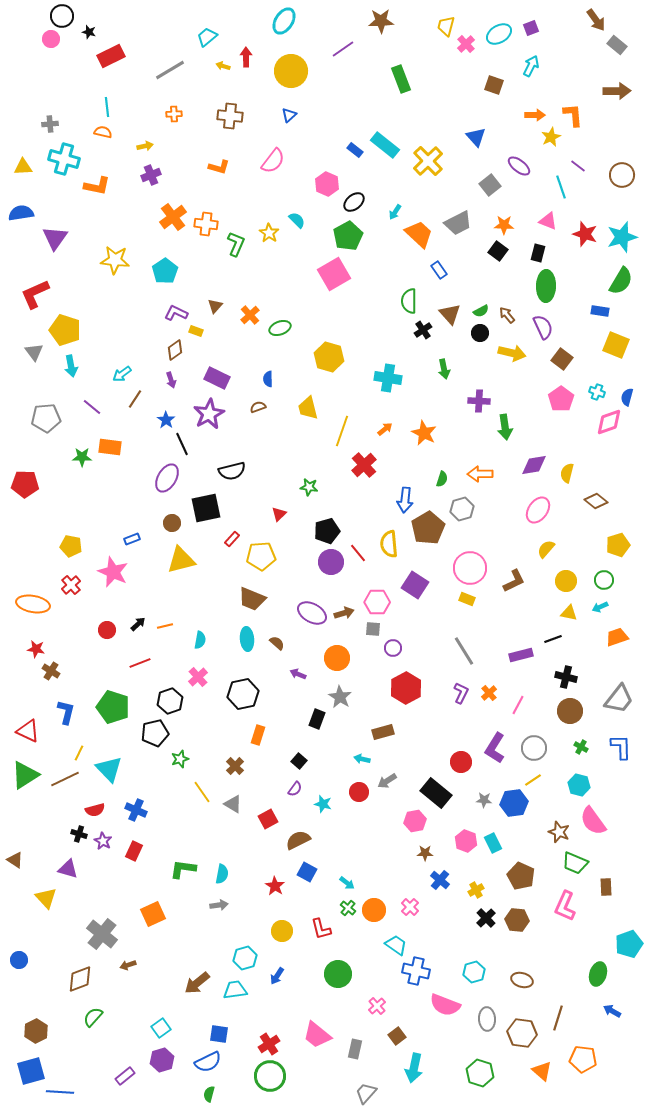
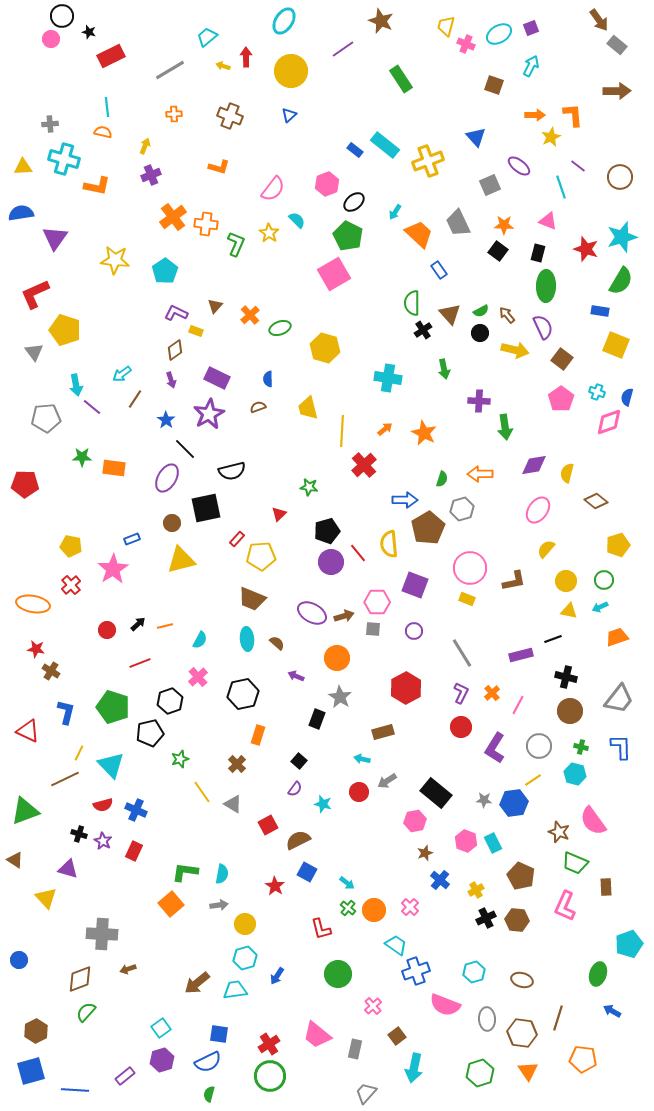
brown arrow at (596, 20): moved 3 px right
brown star at (381, 21): rotated 25 degrees clockwise
pink cross at (466, 44): rotated 24 degrees counterclockwise
green rectangle at (401, 79): rotated 12 degrees counterclockwise
brown cross at (230, 116): rotated 15 degrees clockwise
yellow arrow at (145, 146): rotated 56 degrees counterclockwise
pink semicircle at (273, 161): moved 28 px down
yellow cross at (428, 161): rotated 24 degrees clockwise
brown circle at (622, 175): moved 2 px left, 2 px down
pink hexagon at (327, 184): rotated 15 degrees clockwise
gray square at (490, 185): rotated 15 degrees clockwise
gray trapezoid at (458, 223): rotated 92 degrees clockwise
red star at (585, 234): moved 1 px right, 15 px down
green pentagon at (348, 236): rotated 16 degrees counterclockwise
green semicircle at (409, 301): moved 3 px right, 2 px down
yellow arrow at (512, 353): moved 3 px right, 3 px up
yellow hexagon at (329, 357): moved 4 px left, 9 px up
cyan arrow at (71, 366): moved 5 px right, 19 px down
yellow line at (342, 431): rotated 16 degrees counterclockwise
black line at (182, 444): moved 3 px right, 5 px down; rotated 20 degrees counterclockwise
orange rectangle at (110, 447): moved 4 px right, 21 px down
blue arrow at (405, 500): rotated 95 degrees counterclockwise
red rectangle at (232, 539): moved 5 px right
pink star at (113, 572): moved 3 px up; rotated 16 degrees clockwise
brown L-shape at (514, 581): rotated 15 degrees clockwise
purple square at (415, 585): rotated 12 degrees counterclockwise
brown arrow at (344, 613): moved 3 px down
yellow triangle at (569, 613): moved 2 px up
cyan semicircle at (200, 640): rotated 18 degrees clockwise
purple circle at (393, 648): moved 21 px right, 17 px up
gray line at (464, 651): moved 2 px left, 2 px down
purple arrow at (298, 674): moved 2 px left, 2 px down
orange cross at (489, 693): moved 3 px right
black pentagon at (155, 733): moved 5 px left
green cross at (581, 747): rotated 16 degrees counterclockwise
gray circle at (534, 748): moved 5 px right, 2 px up
red circle at (461, 762): moved 35 px up
brown cross at (235, 766): moved 2 px right, 2 px up
cyan triangle at (109, 769): moved 2 px right, 4 px up
green triangle at (25, 775): moved 36 px down; rotated 12 degrees clockwise
cyan hexagon at (579, 785): moved 4 px left, 11 px up
red semicircle at (95, 810): moved 8 px right, 5 px up
red square at (268, 819): moved 6 px down
brown star at (425, 853): rotated 21 degrees counterclockwise
green L-shape at (183, 869): moved 2 px right, 3 px down
orange square at (153, 914): moved 18 px right, 10 px up; rotated 15 degrees counterclockwise
black cross at (486, 918): rotated 18 degrees clockwise
yellow circle at (282, 931): moved 37 px left, 7 px up
gray cross at (102, 934): rotated 36 degrees counterclockwise
brown arrow at (128, 965): moved 4 px down
blue cross at (416, 971): rotated 32 degrees counterclockwise
pink cross at (377, 1006): moved 4 px left
green semicircle at (93, 1017): moved 7 px left, 5 px up
orange triangle at (542, 1071): moved 14 px left; rotated 15 degrees clockwise
green hexagon at (480, 1073): rotated 24 degrees clockwise
blue line at (60, 1092): moved 15 px right, 2 px up
